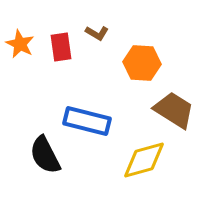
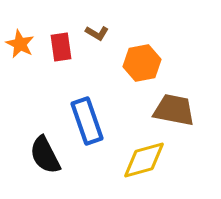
orange hexagon: rotated 15 degrees counterclockwise
brown trapezoid: rotated 21 degrees counterclockwise
blue rectangle: rotated 57 degrees clockwise
